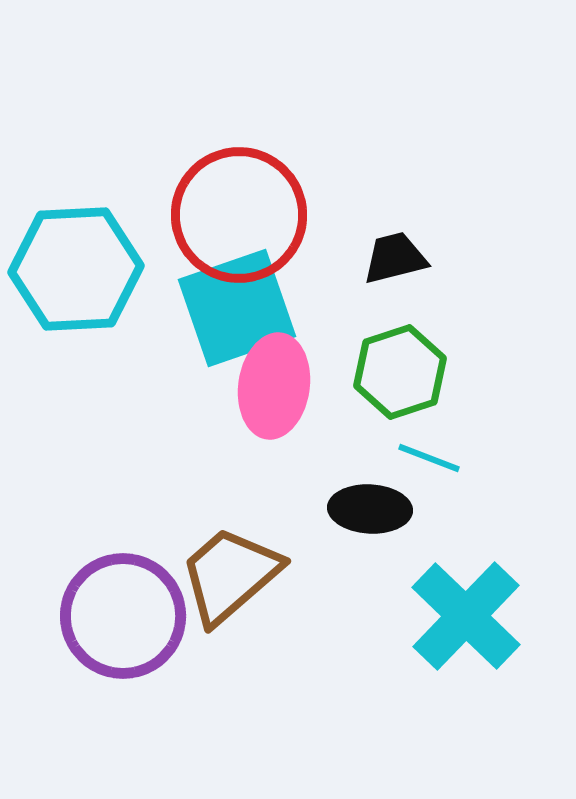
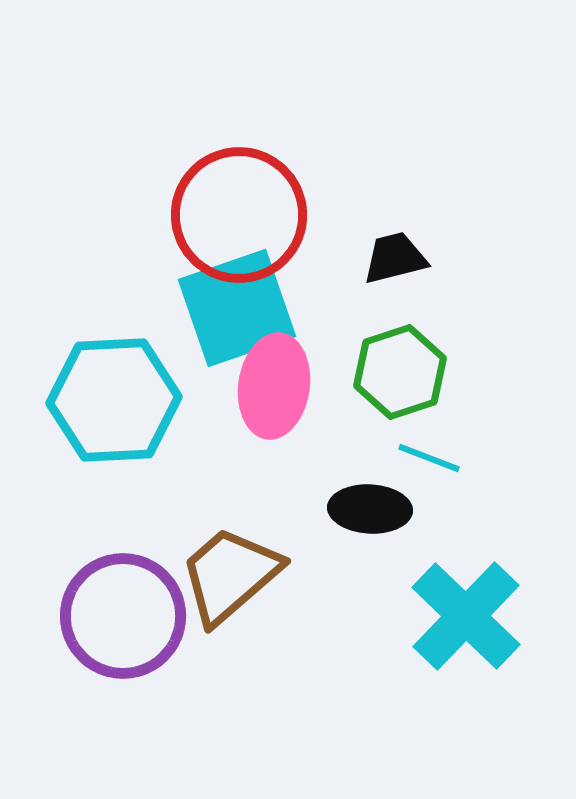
cyan hexagon: moved 38 px right, 131 px down
